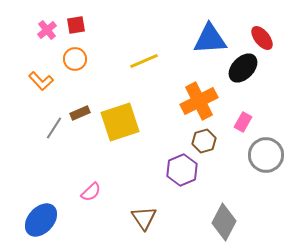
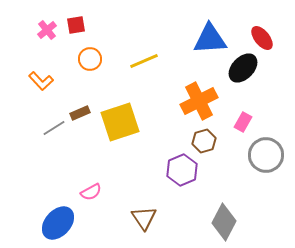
orange circle: moved 15 px right
gray line: rotated 25 degrees clockwise
pink semicircle: rotated 15 degrees clockwise
blue ellipse: moved 17 px right, 3 px down
